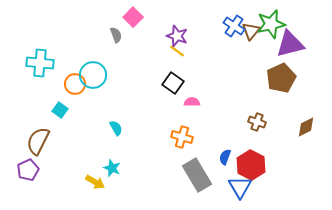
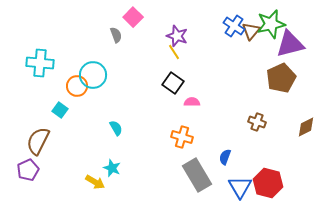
yellow line: moved 3 px left, 1 px down; rotated 21 degrees clockwise
orange circle: moved 2 px right, 2 px down
red hexagon: moved 17 px right, 18 px down; rotated 12 degrees counterclockwise
